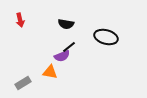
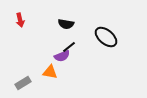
black ellipse: rotated 25 degrees clockwise
